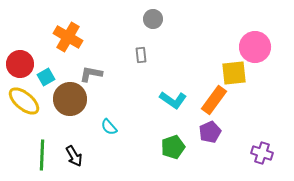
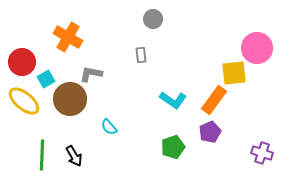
pink circle: moved 2 px right, 1 px down
red circle: moved 2 px right, 2 px up
cyan square: moved 2 px down
